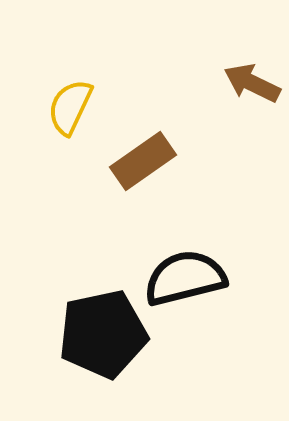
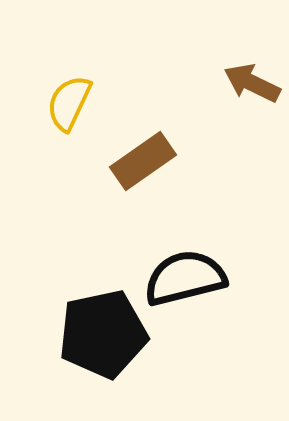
yellow semicircle: moved 1 px left, 4 px up
